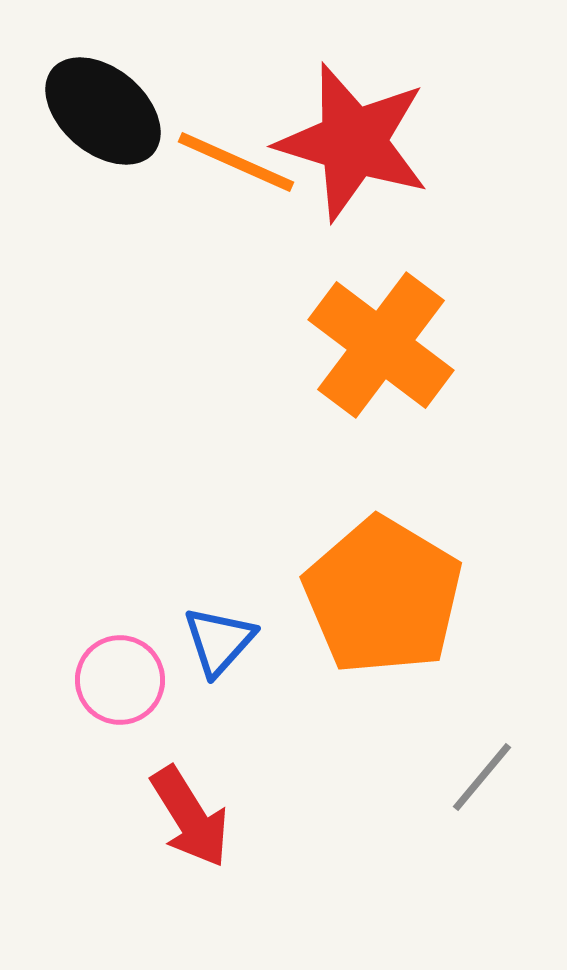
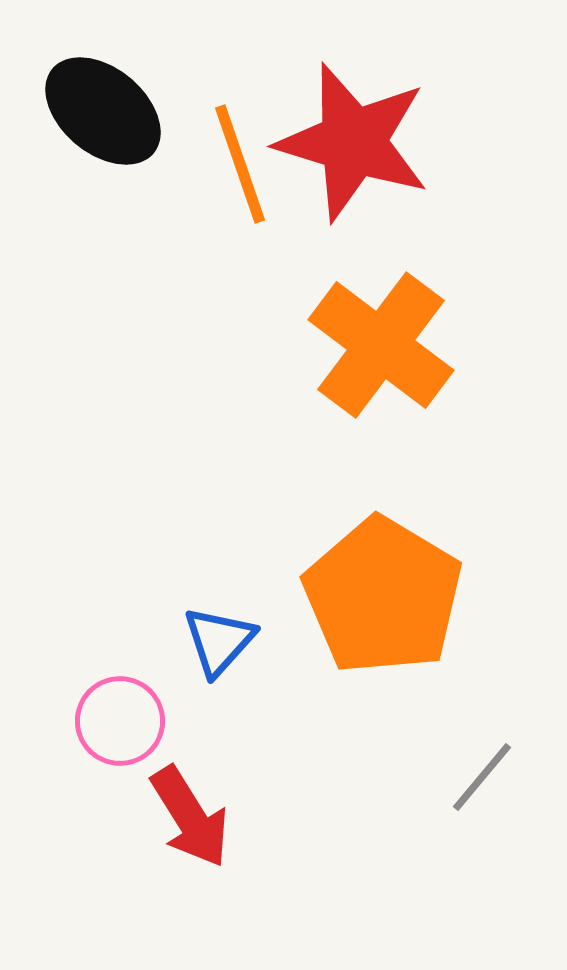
orange line: moved 4 px right, 2 px down; rotated 47 degrees clockwise
pink circle: moved 41 px down
